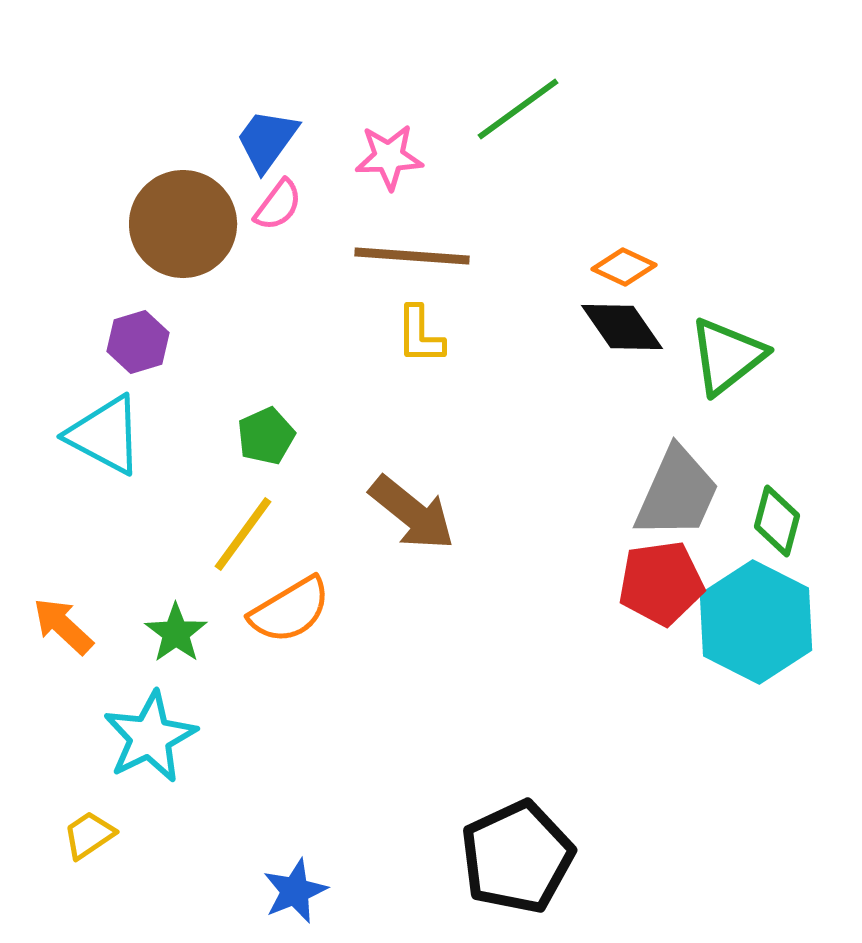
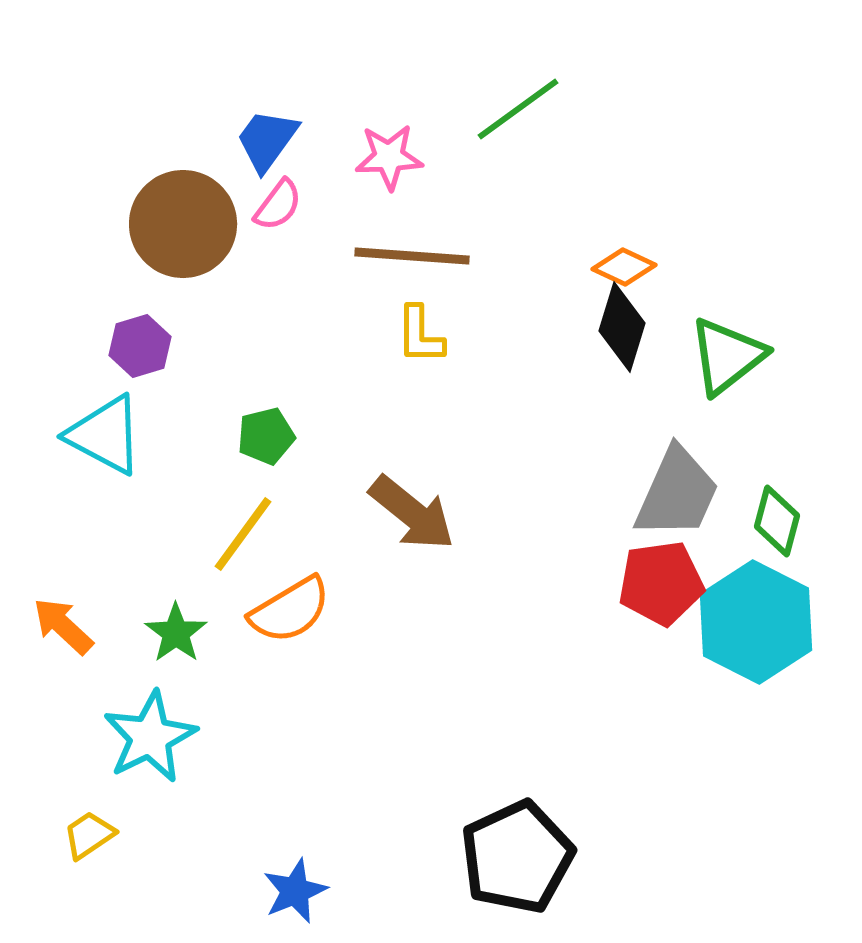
black diamond: rotated 52 degrees clockwise
purple hexagon: moved 2 px right, 4 px down
green pentagon: rotated 10 degrees clockwise
